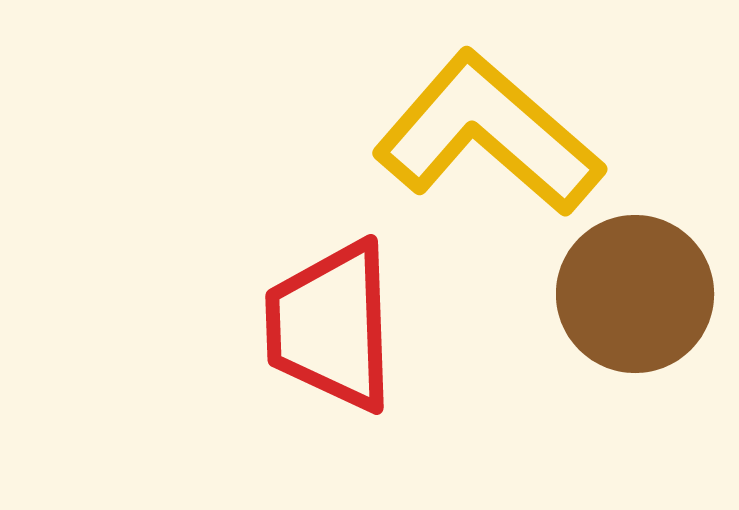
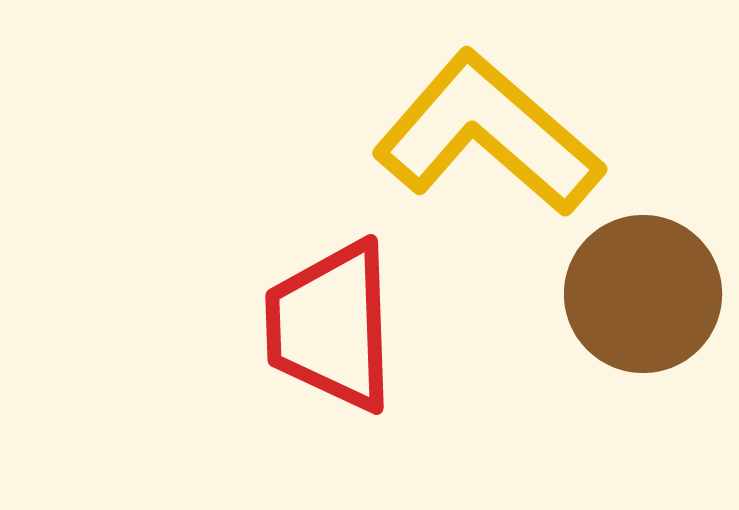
brown circle: moved 8 px right
